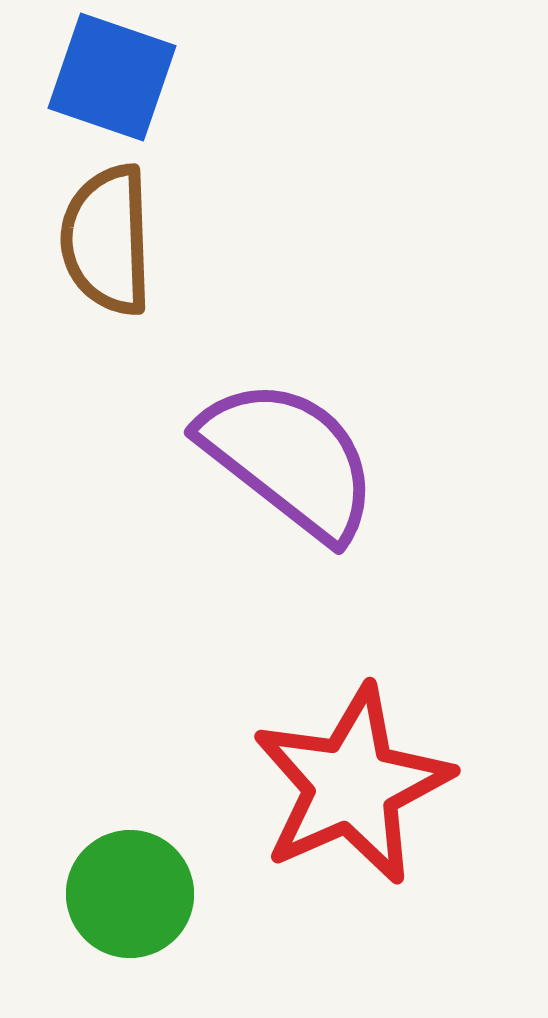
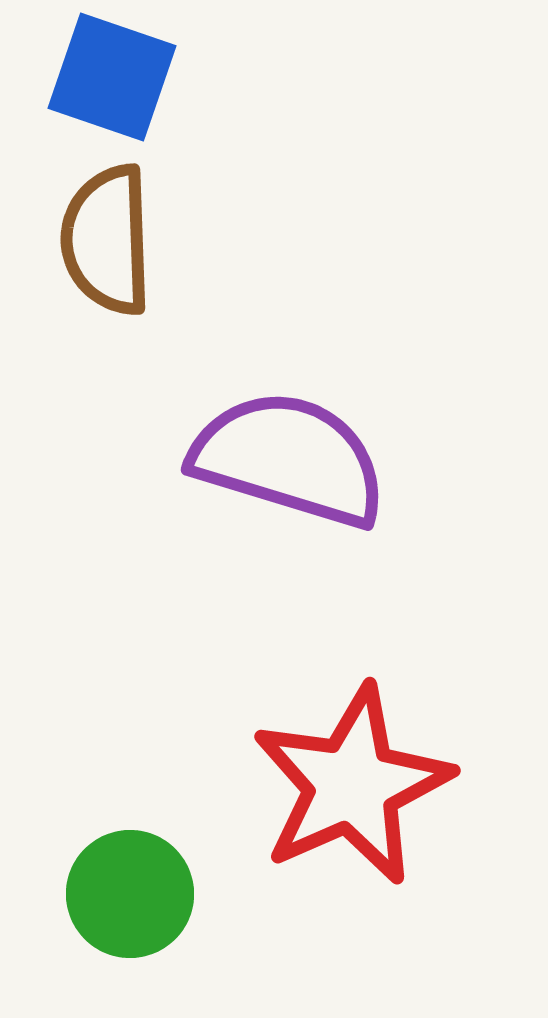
purple semicircle: rotated 21 degrees counterclockwise
